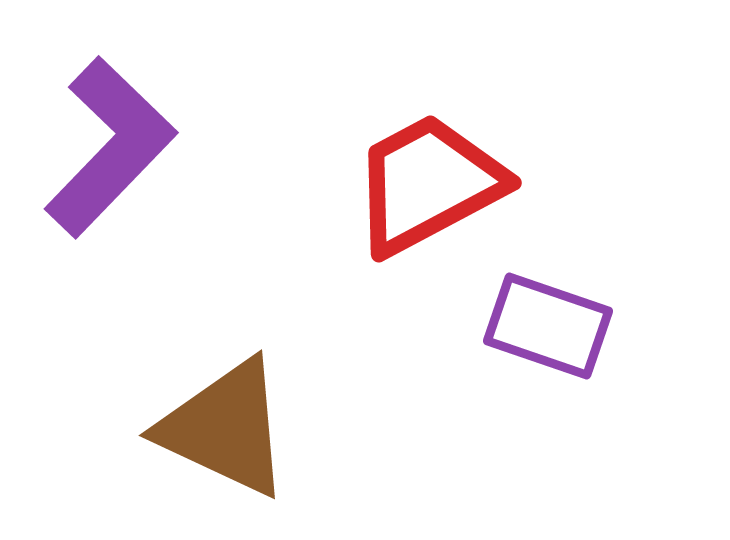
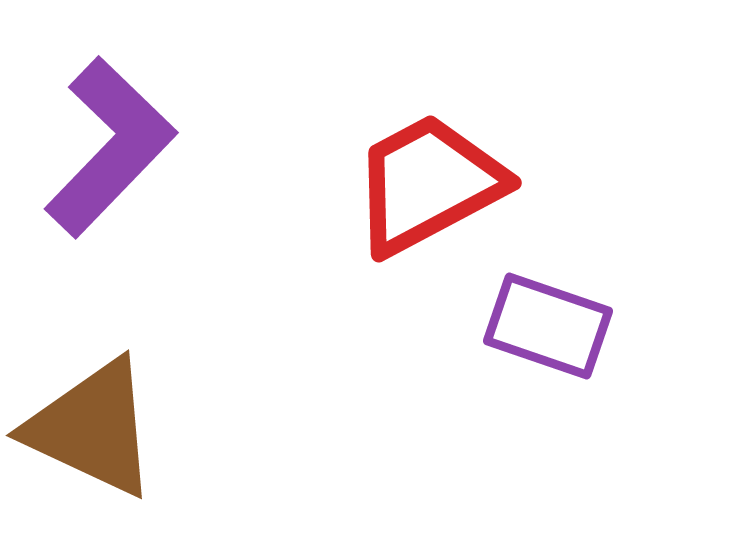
brown triangle: moved 133 px left
